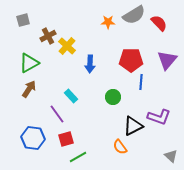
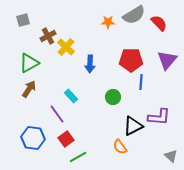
yellow cross: moved 1 px left, 1 px down
purple L-shape: rotated 15 degrees counterclockwise
red square: rotated 21 degrees counterclockwise
